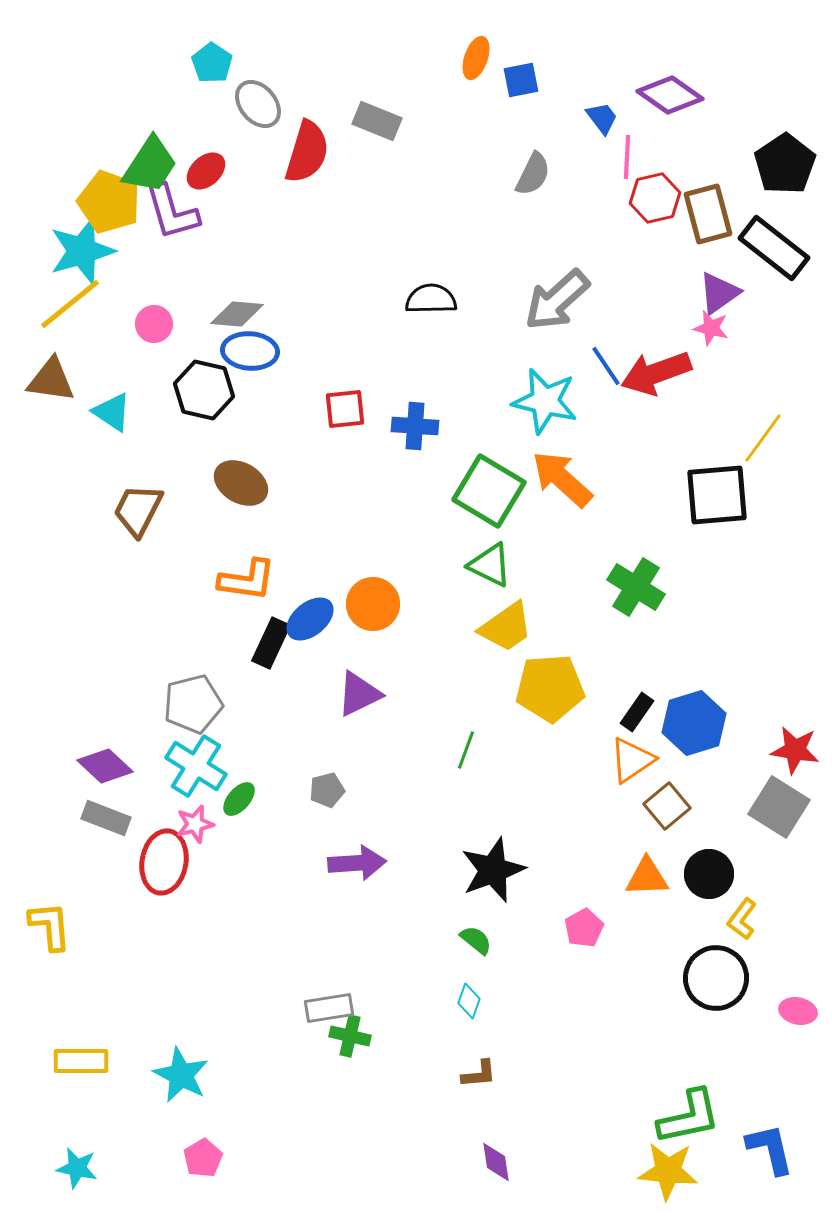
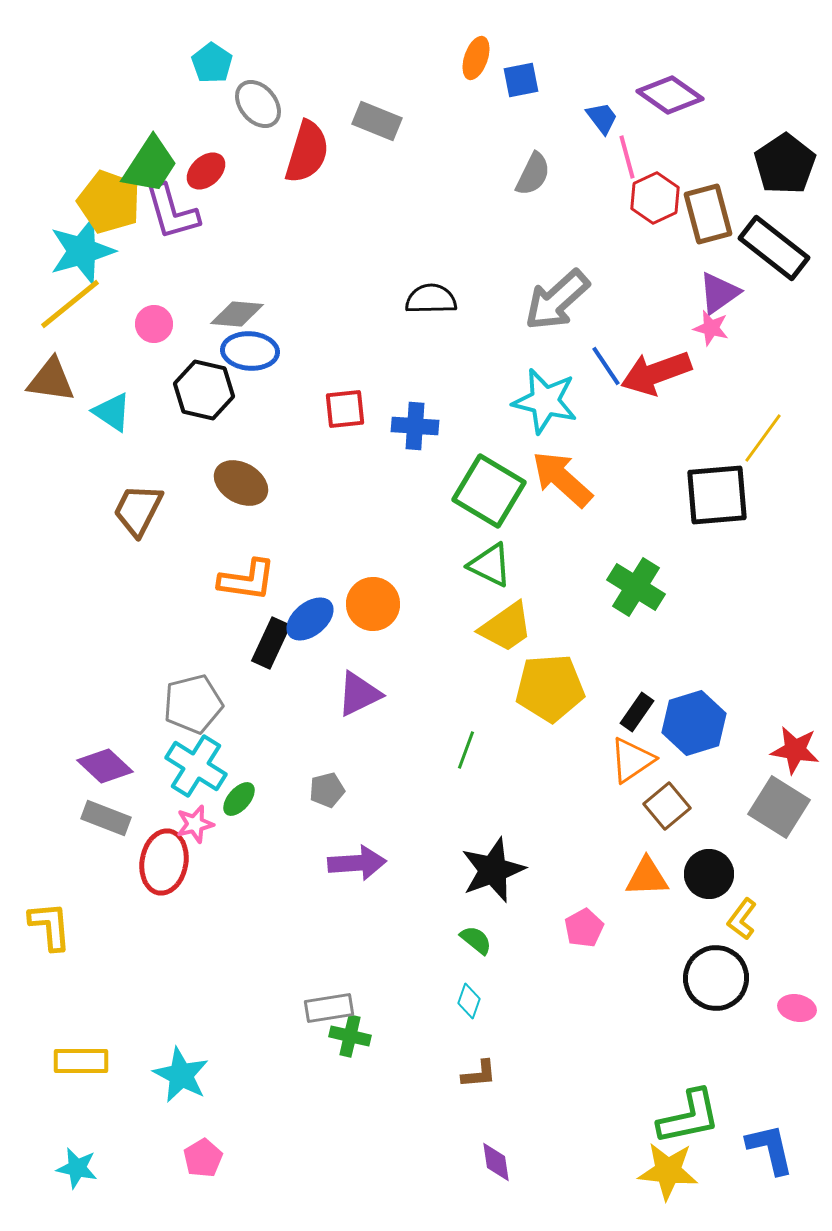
pink line at (627, 157): rotated 18 degrees counterclockwise
red hexagon at (655, 198): rotated 12 degrees counterclockwise
pink ellipse at (798, 1011): moved 1 px left, 3 px up
